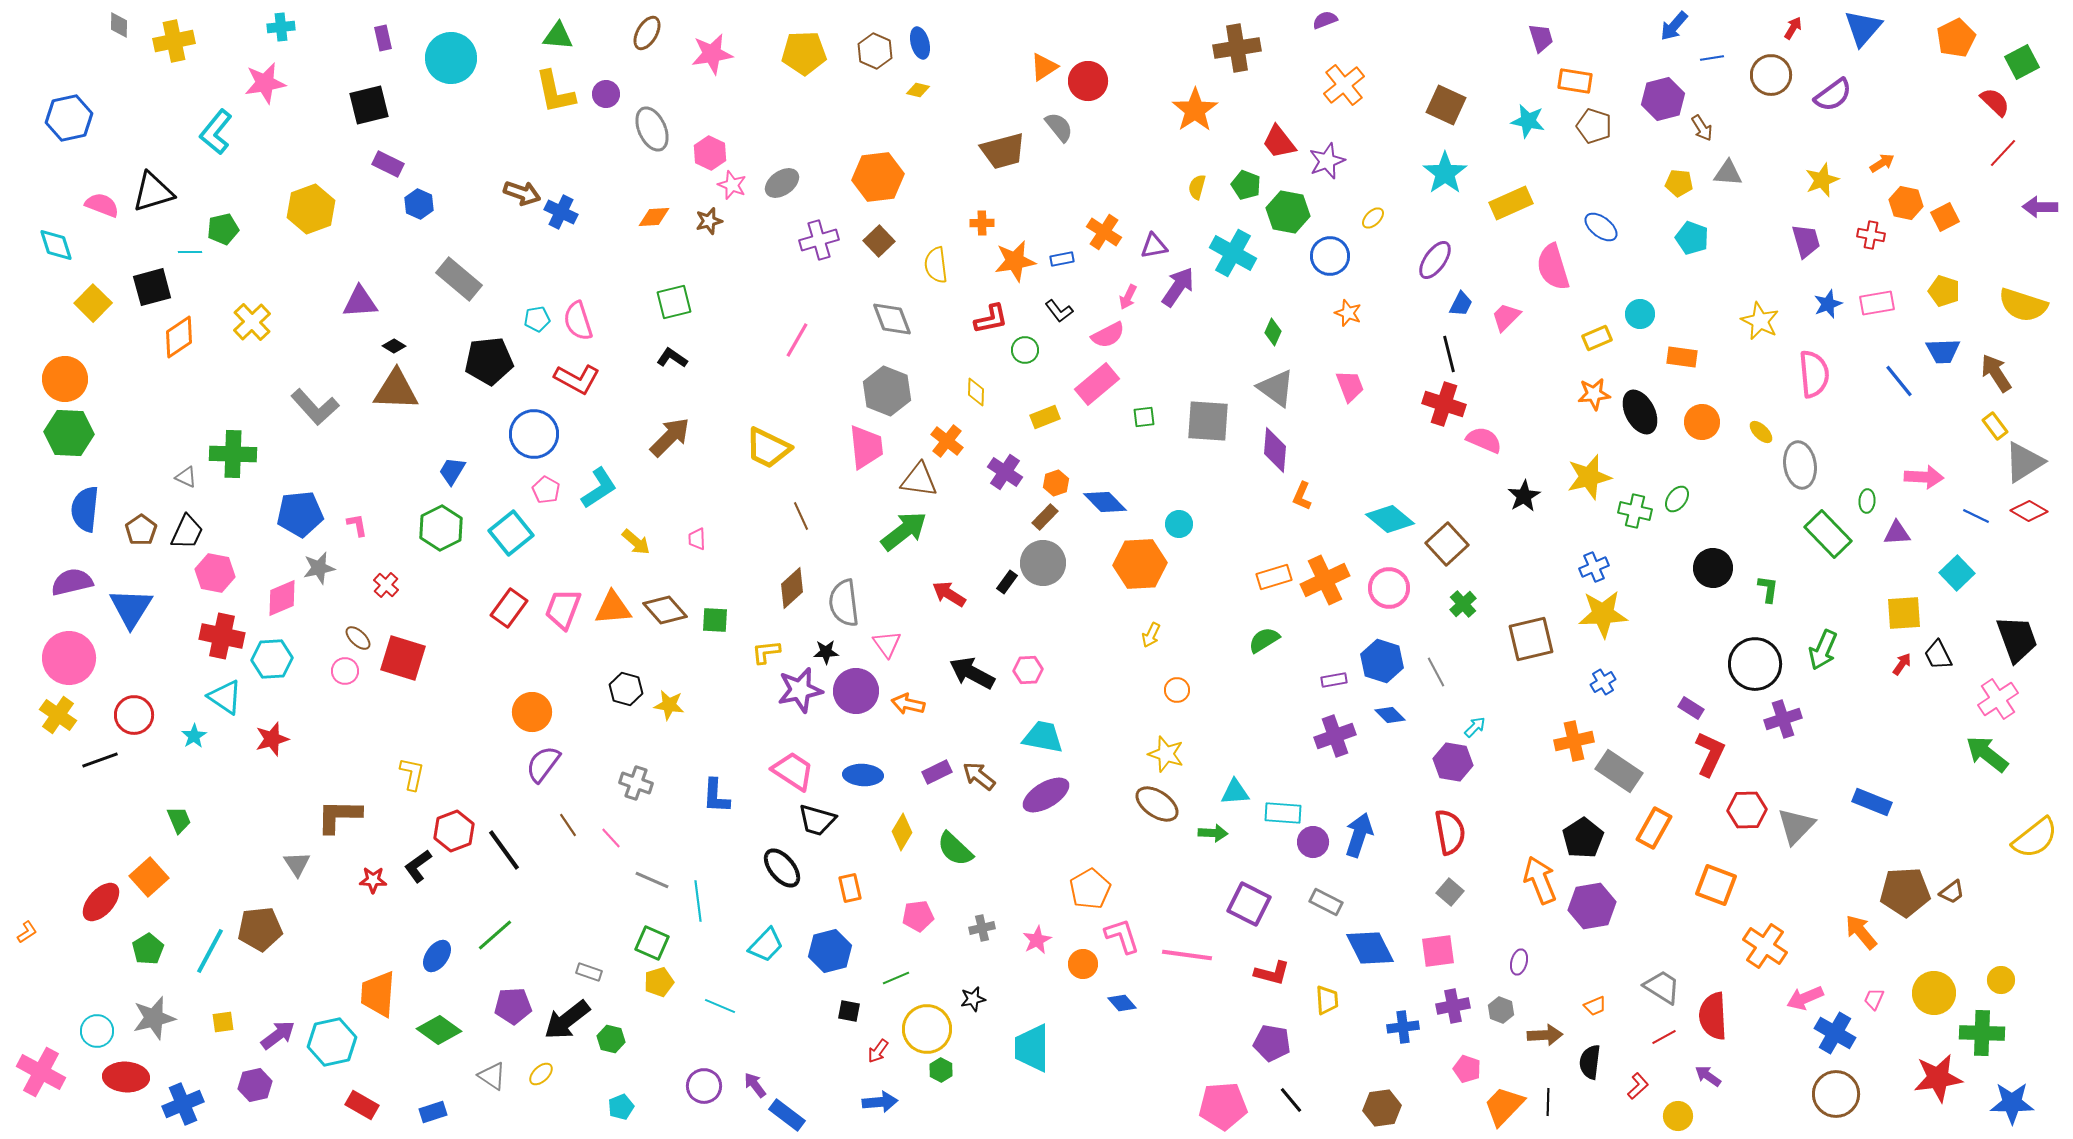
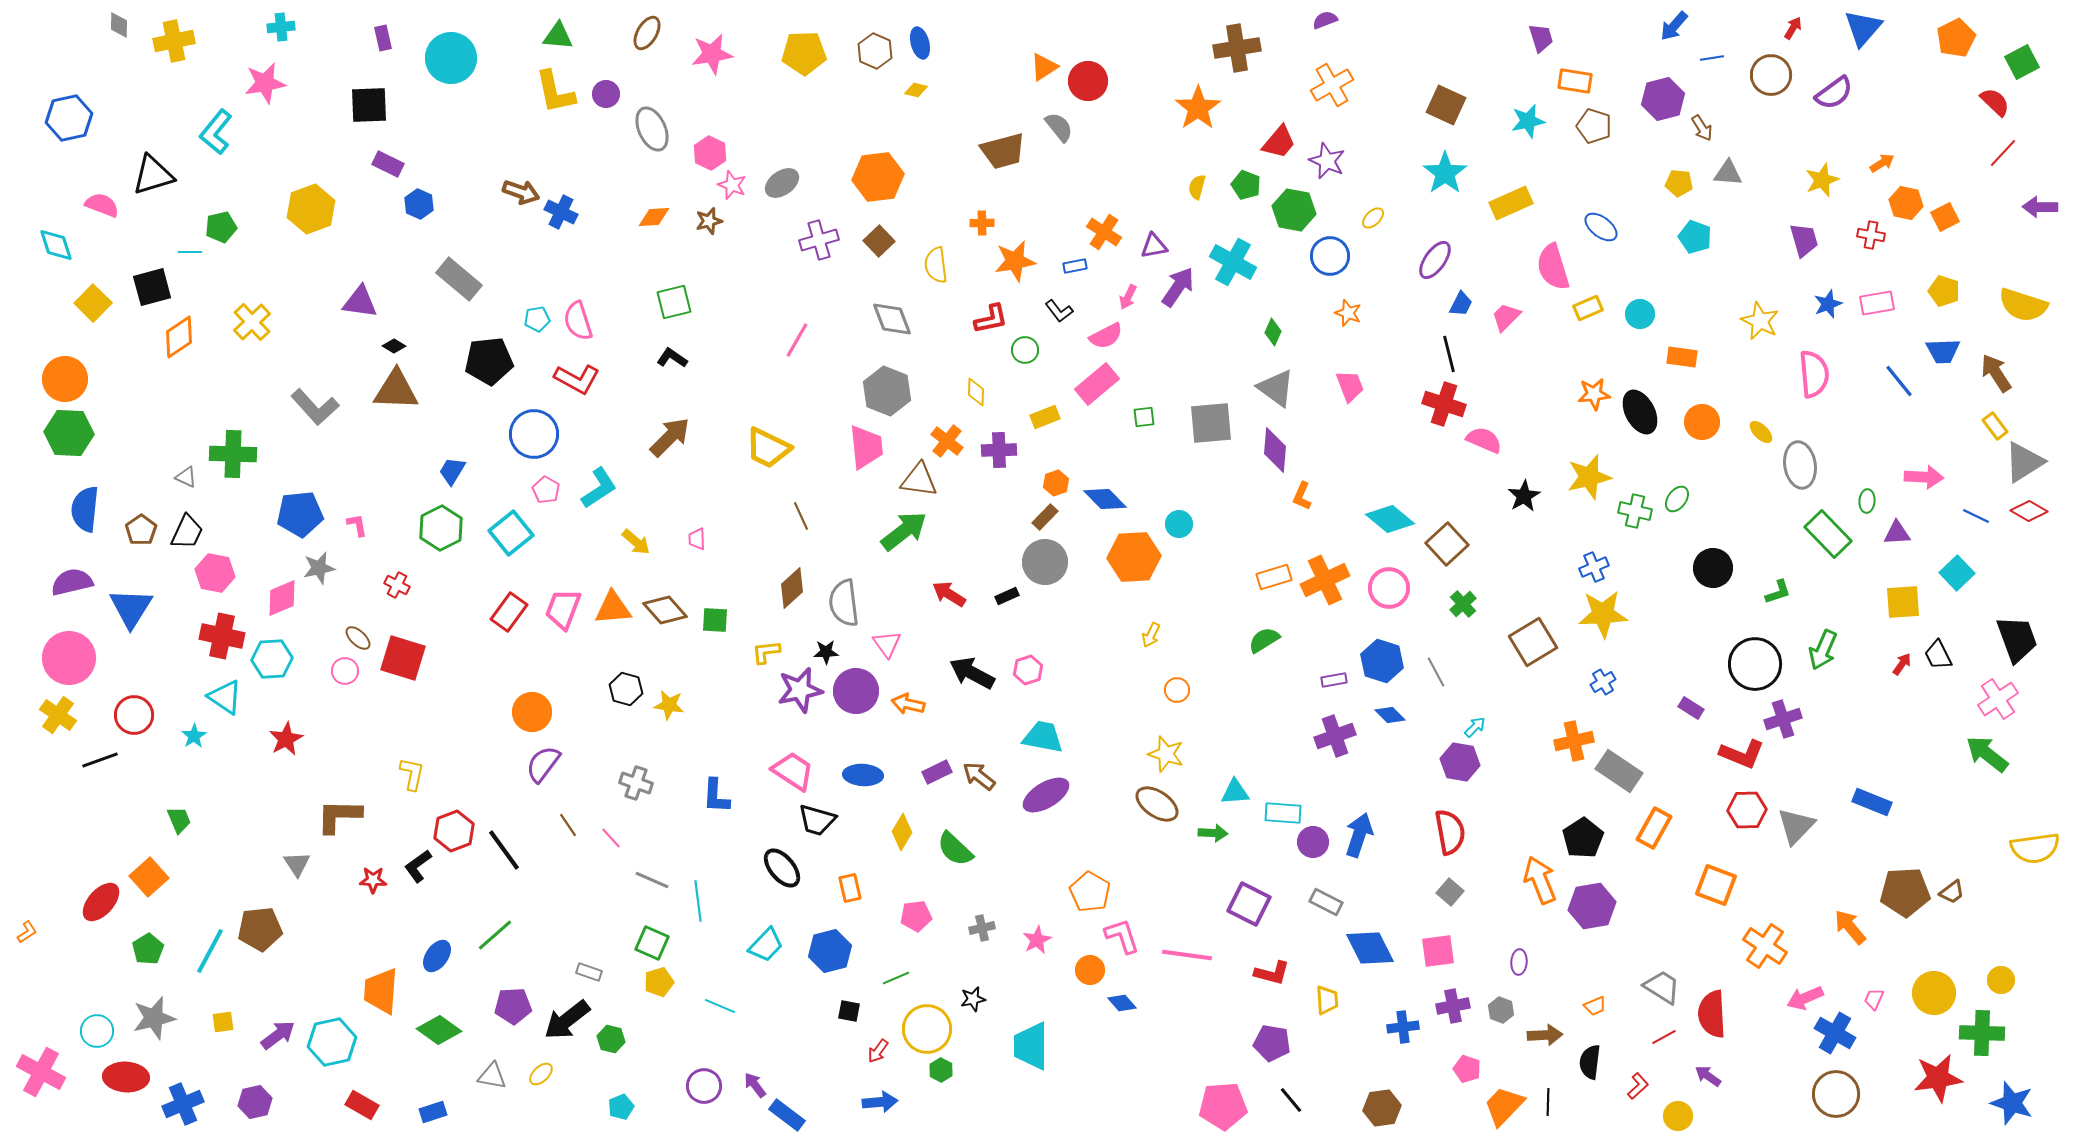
orange cross at (1344, 85): moved 12 px left; rotated 9 degrees clockwise
yellow diamond at (918, 90): moved 2 px left
purple semicircle at (1833, 95): moved 1 px right, 2 px up
black square at (369, 105): rotated 12 degrees clockwise
orange star at (1195, 110): moved 3 px right, 2 px up
cyan star at (1528, 121): rotated 24 degrees counterclockwise
red trapezoid at (1279, 142): rotated 102 degrees counterclockwise
purple star at (1327, 161): rotated 27 degrees counterclockwise
black triangle at (153, 192): moved 17 px up
brown arrow at (522, 193): moved 1 px left, 1 px up
green hexagon at (1288, 212): moved 6 px right, 2 px up
green pentagon at (223, 229): moved 2 px left, 2 px up
cyan pentagon at (1692, 238): moved 3 px right, 1 px up
purple trapezoid at (1806, 241): moved 2 px left, 1 px up
cyan cross at (1233, 253): moved 9 px down
blue rectangle at (1062, 259): moved 13 px right, 7 px down
purple triangle at (360, 302): rotated 12 degrees clockwise
pink semicircle at (1108, 335): moved 2 px left, 1 px down
yellow rectangle at (1597, 338): moved 9 px left, 30 px up
gray square at (1208, 421): moved 3 px right, 2 px down; rotated 9 degrees counterclockwise
purple cross at (1005, 472): moved 6 px left, 22 px up; rotated 36 degrees counterclockwise
blue diamond at (1105, 502): moved 3 px up
gray circle at (1043, 563): moved 2 px right, 1 px up
orange hexagon at (1140, 564): moved 6 px left, 7 px up
black rectangle at (1007, 582): moved 14 px down; rotated 30 degrees clockwise
red cross at (386, 585): moved 11 px right; rotated 15 degrees counterclockwise
green L-shape at (1768, 589): moved 10 px right, 3 px down; rotated 64 degrees clockwise
red rectangle at (509, 608): moved 4 px down
yellow square at (1904, 613): moved 1 px left, 11 px up
brown square at (1531, 639): moved 2 px right, 3 px down; rotated 18 degrees counterclockwise
pink hexagon at (1028, 670): rotated 16 degrees counterclockwise
red star at (272, 739): moved 14 px right; rotated 12 degrees counterclockwise
red L-shape at (1710, 754): moved 32 px right; rotated 87 degrees clockwise
purple hexagon at (1453, 762): moved 7 px right
yellow semicircle at (2035, 838): moved 10 px down; rotated 30 degrees clockwise
orange pentagon at (1090, 889): moved 3 px down; rotated 12 degrees counterclockwise
pink pentagon at (918, 916): moved 2 px left
orange arrow at (1861, 932): moved 11 px left, 5 px up
purple ellipse at (1519, 962): rotated 10 degrees counterclockwise
orange circle at (1083, 964): moved 7 px right, 6 px down
orange trapezoid at (378, 994): moved 3 px right, 3 px up
red semicircle at (1713, 1016): moved 1 px left, 2 px up
cyan trapezoid at (1032, 1048): moved 1 px left, 2 px up
gray triangle at (492, 1076): rotated 24 degrees counterclockwise
purple hexagon at (255, 1085): moved 17 px down
blue star at (2012, 1103): rotated 18 degrees clockwise
